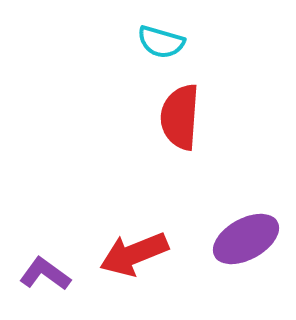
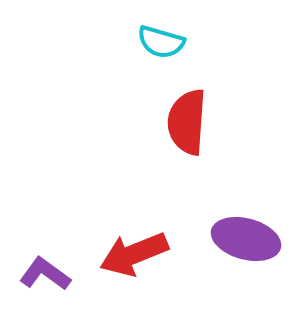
red semicircle: moved 7 px right, 5 px down
purple ellipse: rotated 44 degrees clockwise
